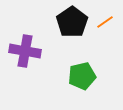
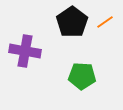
green pentagon: rotated 16 degrees clockwise
